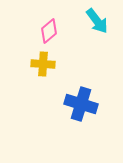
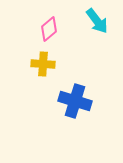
pink diamond: moved 2 px up
blue cross: moved 6 px left, 3 px up
